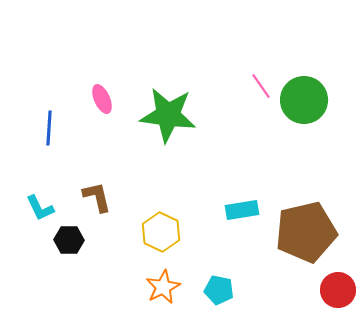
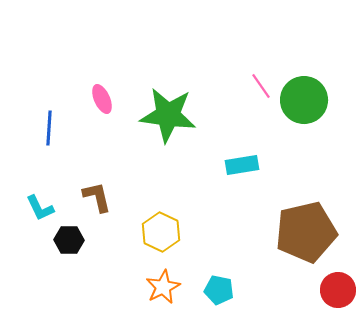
cyan rectangle: moved 45 px up
